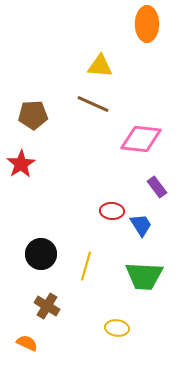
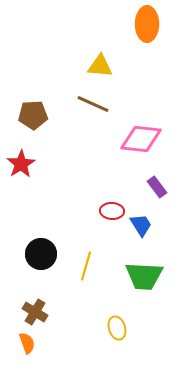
brown cross: moved 12 px left, 6 px down
yellow ellipse: rotated 65 degrees clockwise
orange semicircle: rotated 45 degrees clockwise
